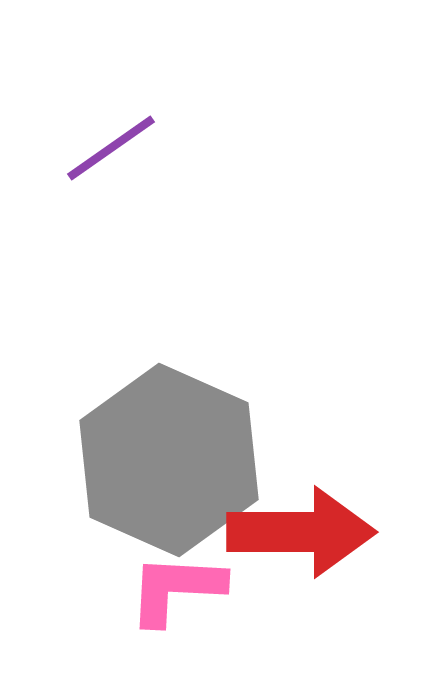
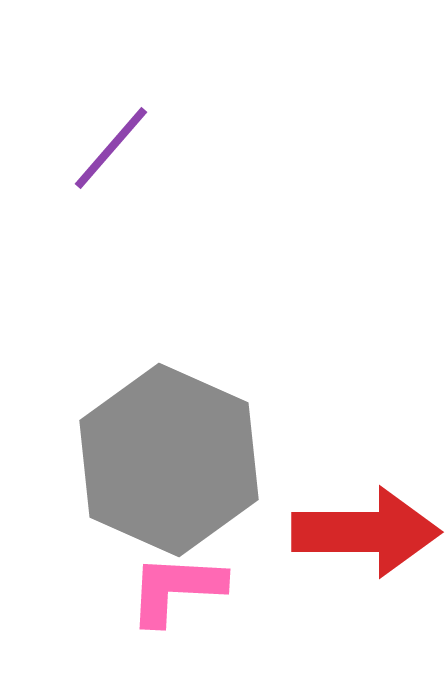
purple line: rotated 14 degrees counterclockwise
red arrow: moved 65 px right
